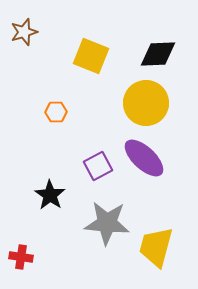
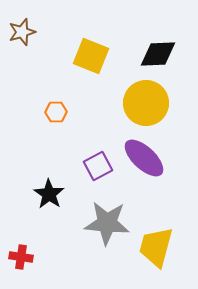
brown star: moved 2 px left
black star: moved 1 px left, 1 px up
